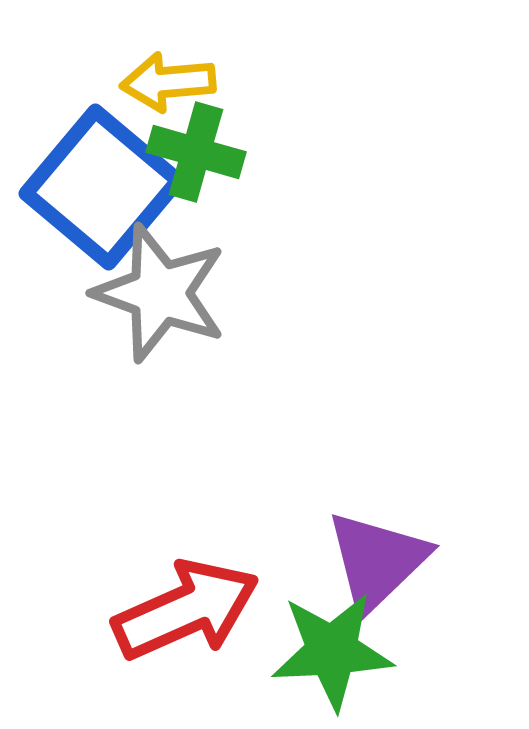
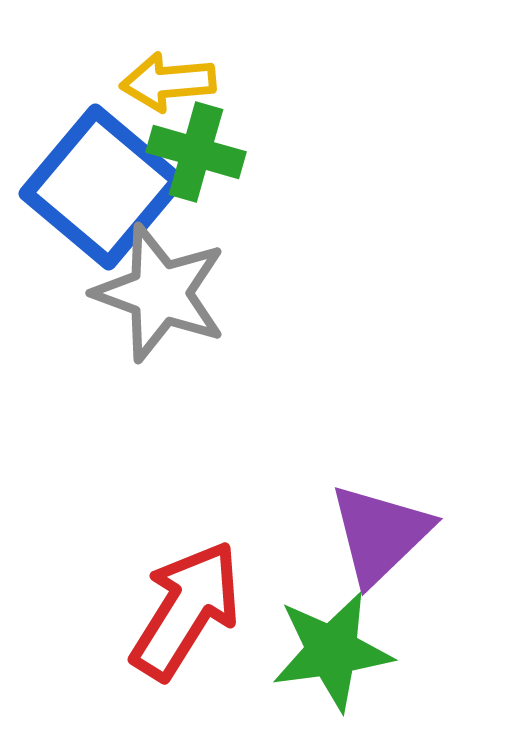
purple triangle: moved 3 px right, 27 px up
red arrow: rotated 34 degrees counterclockwise
green star: rotated 5 degrees counterclockwise
